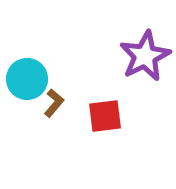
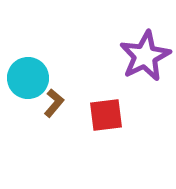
cyan circle: moved 1 px right, 1 px up
red square: moved 1 px right, 1 px up
